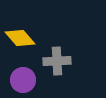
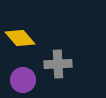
gray cross: moved 1 px right, 3 px down
